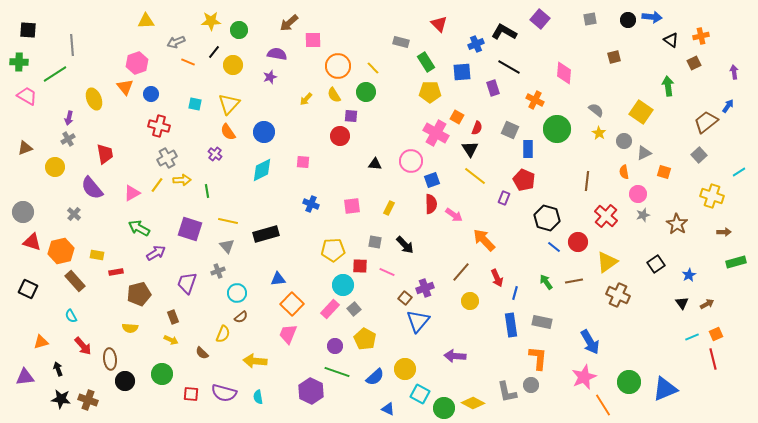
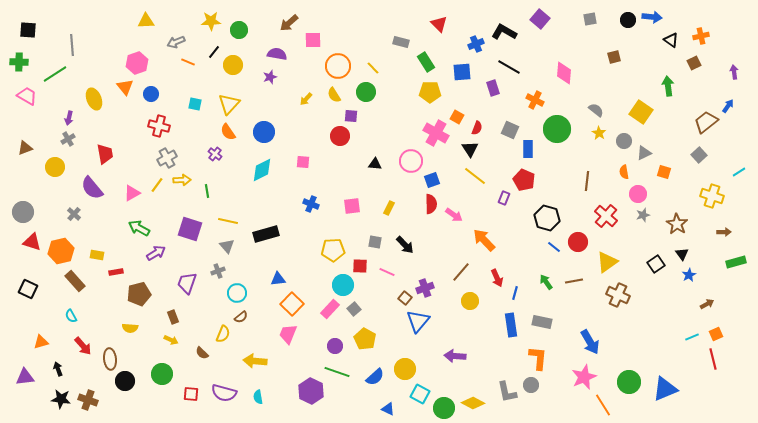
black triangle at (682, 303): moved 49 px up
